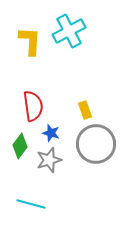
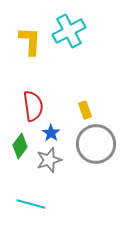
blue star: rotated 18 degrees clockwise
